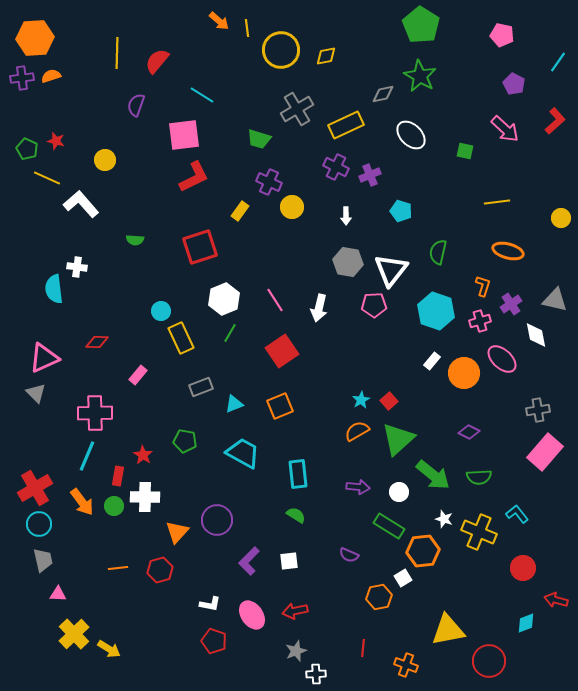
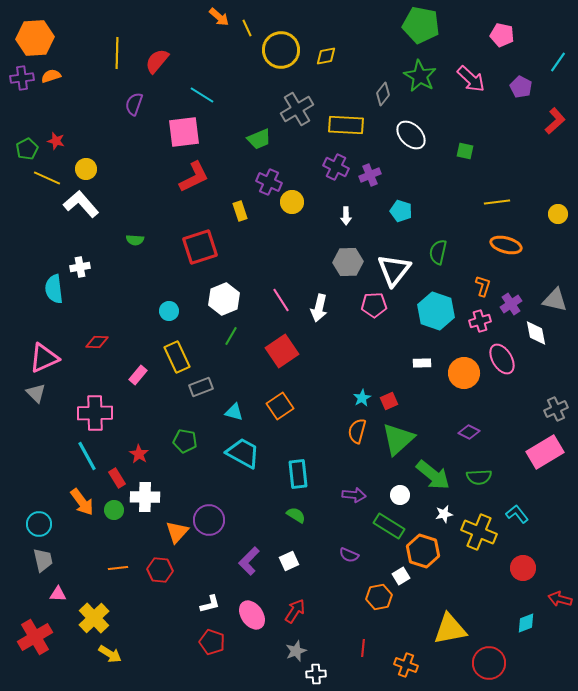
orange arrow at (219, 21): moved 4 px up
green pentagon at (421, 25): rotated 21 degrees counterclockwise
yellow line at (247, 28): rotated 18 degrees counterclockwise
purple pentagon at (514, 84): moved 7 px right, 3 px down
gray diamond at (383, 94): rotated 40 degrees counterclockwise
purple semicircle at (136, 105): moved 2 px left, 1 px up
yellow rectangle at (346, 125): rotated 28 degrees clockwise
pink arrow at (505, 129): moved 34 px left, 50 px up
pink square at (184, 135): moved 3 px up
green trapezoid at (259, 139): rotated 40 degrees counterclockwise
green pentagon at (27, 149): rotated 20 degrees clockwise
yellow circle at (105, 160): moved 19 px left, 9 px down
yellow circle at (292, 207): moved 5 px up
yellow rectangle at (240, 211): rotated 54 degrees counterclockwise
yellow circle at (561, 218): moved 3 px left, 4 px up
orange ellipse at (508, 251): moved 2 px left, 6 px up
gray hexagon at (348, 262): rotated 12 degrees counterclockwise
white cross at (77, 267): moved 3 px right; rotated 18 degrees counterclockwise
white triangle at (391, 270): moved 3 px right
pink line at (275, 300): moved 6 px right
cyan circle at (161, 311): moved 8 px right
green line at (230, 333): moved 1 px right, 3 px down
white diamond at (536, 335): moved 2 px up
yellow rectangle at (181, 338): moved 4 px left, 19 px down
pink ellipse at (502, 359): rotated 16 degrees clockwise
white rectangle at (432, 361): moved 10 px left, 2 px down; rotated 48 degrees clockwise
cyan star at (361, 400): moved 1 px right, 2 px up
red square at (389, 401): rotated 18 degrees clockwise
cyan triangle at (234, 404): moved 8 px down; rotated 36 degrees clockwise
orange square at (280, 406): rotated 12 degrees counterclockwise
gray cross at (538, 410): moved 18 px right, 1 px up; rotated 15 degrees counterclockwise
orange semicircle at (357, 431): rotated 45 degrees counterclockwise
pink rectangle at (545, 452): rotated 18 degrees clockwise
red star at (143, 455): moved 4 px left, 1 px up
cyan line at (87, 456): rotated 52 degrees counterclockwise
red rectangle at (118, 476): moved 1 px left, 2 px down; rotated 42 degrees counterclockwise
purple arrow at (358, 487): moved 4 px left, 8 px down
red cross at (35, 488): moved 149 px down
white circle at (399, 492): moved 1 px right, 3 px down
green circle at (114, 506): moved 4 px down
white star at (444, 519): moved 5 px up; rotated 30 degrees counterclockwise
purple circle at (217, 520): moved 8 px left
orange hexagon at (423, 551): rotated 24 degrees clockwise
white square at (289, 561): rotated 18 degrees counterclockwise
red hexagon at (160, 570): rotated 20 degrees clockwise
white square at (403, 578): moved 2 px left, 2 px up
red arrow at (556, 600): moved 4 px right, 1 px up
white L-shape at (210, 604): rotated 25 degrees counterclockwise
red arrow at (295, 611): rotated 135 degrees clockwise
yellow triangle at (448, 630): moved 2 px right, 1 px up
yellow cross at (74, 634): moved 20 px right, 16 px up
red pentagon at (214, 641): moved 2 px left, 1 px down
yellow arrow at (109, 649): moved 1 px right, 5 px down
red circle at (489, 661): moved 2 px down
